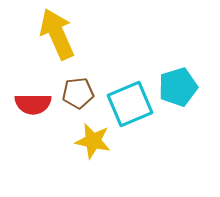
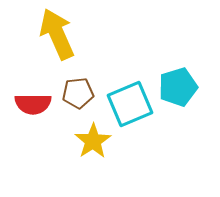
yellow star: rotated 27 degrees clockwise
